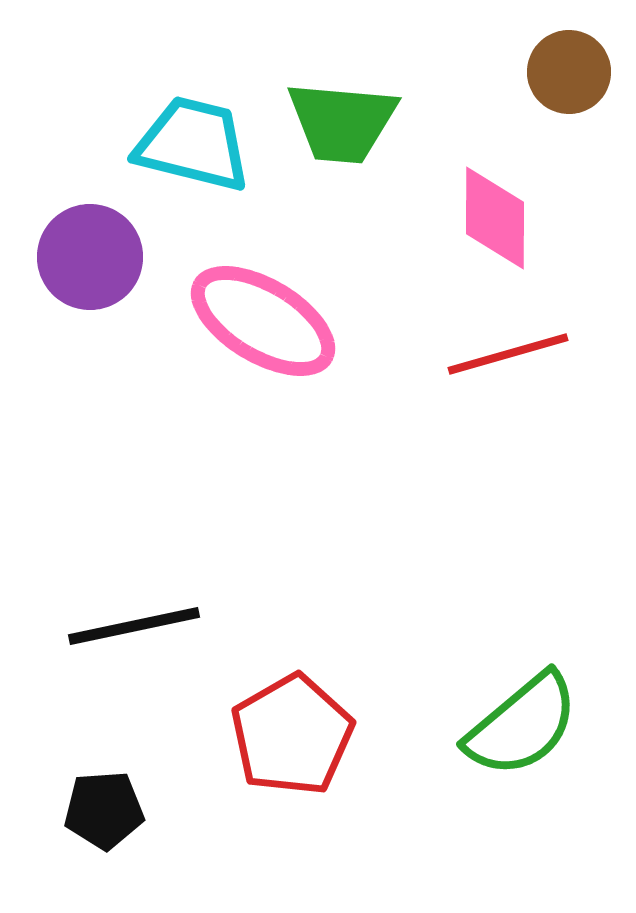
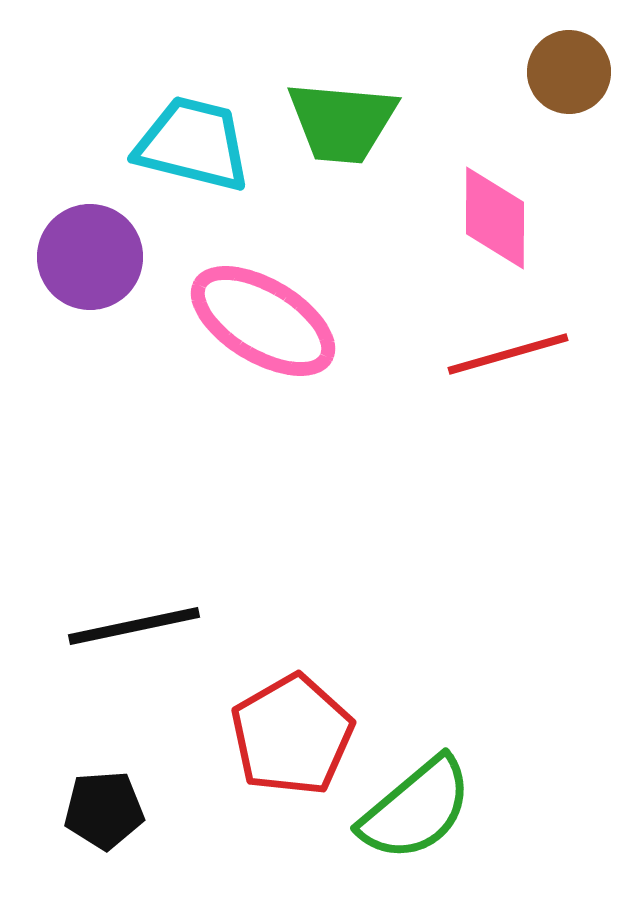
green semicircle: moved 106 px left, 84 px down
